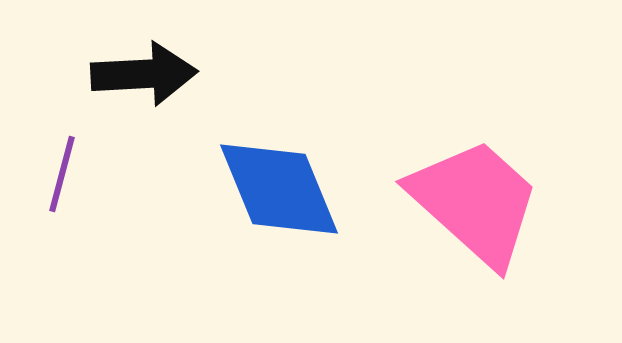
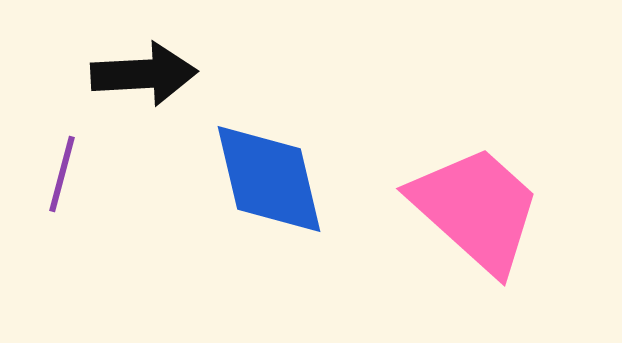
blue diamond: moved 10 px left, 10 px up; rotated 9 degrees clockwise
pink trapezoid: moved 1 px right, 7 px down
